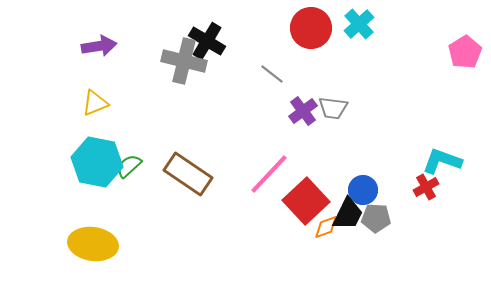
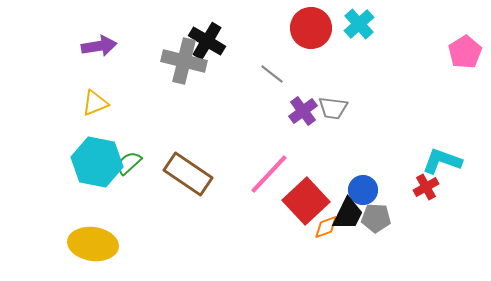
green semicircle: moved 3 px up
